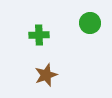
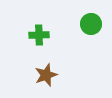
green circle: moved 1 px right, 1 px down
